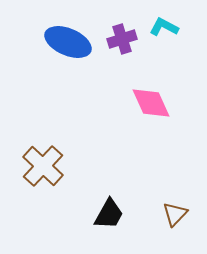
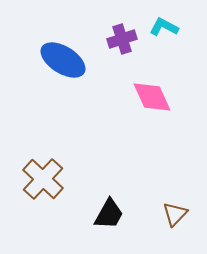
blue ellipse: moved 5 px left, 18 px down; rotated 9 degrees clockwise
pink diamond: moved 1 px right, 6 px up
brown cross: moved 13 px down
